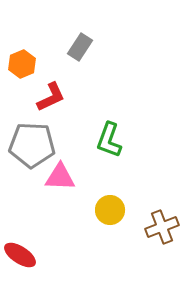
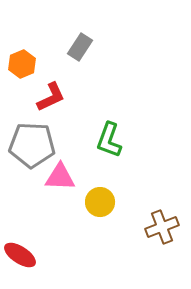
yellow circle: moved 10 px left, 8 px up
